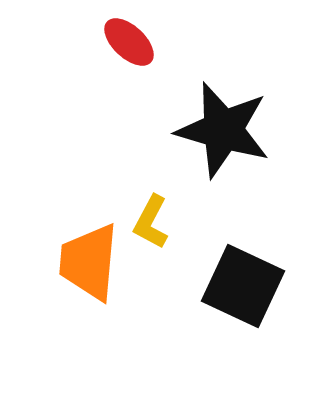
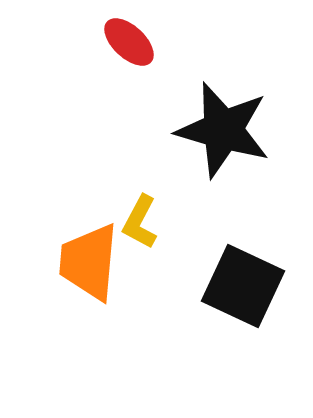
yellow L-shape: moved 11 px left
